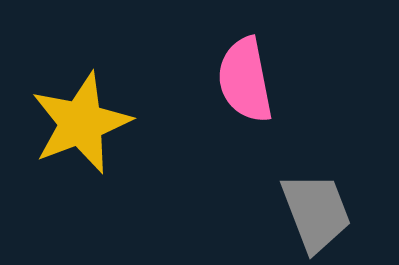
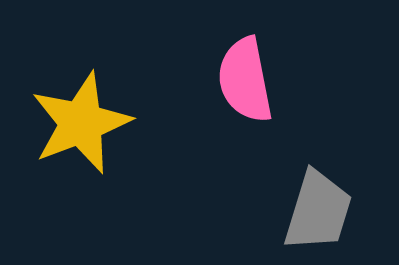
gray trapezoid: moved 2 px right, 1 px up; rotated 38 degrees clockwise
